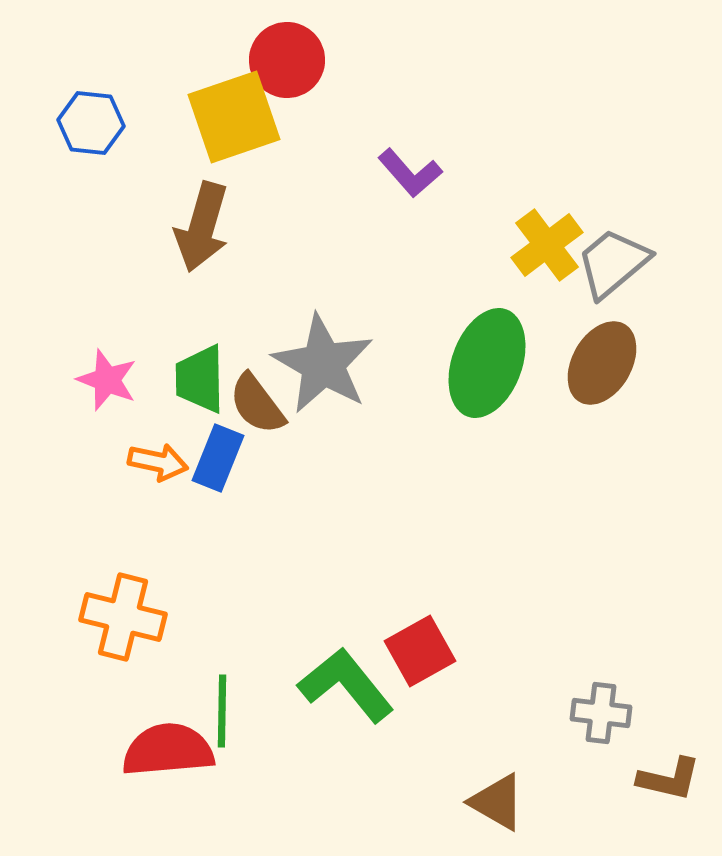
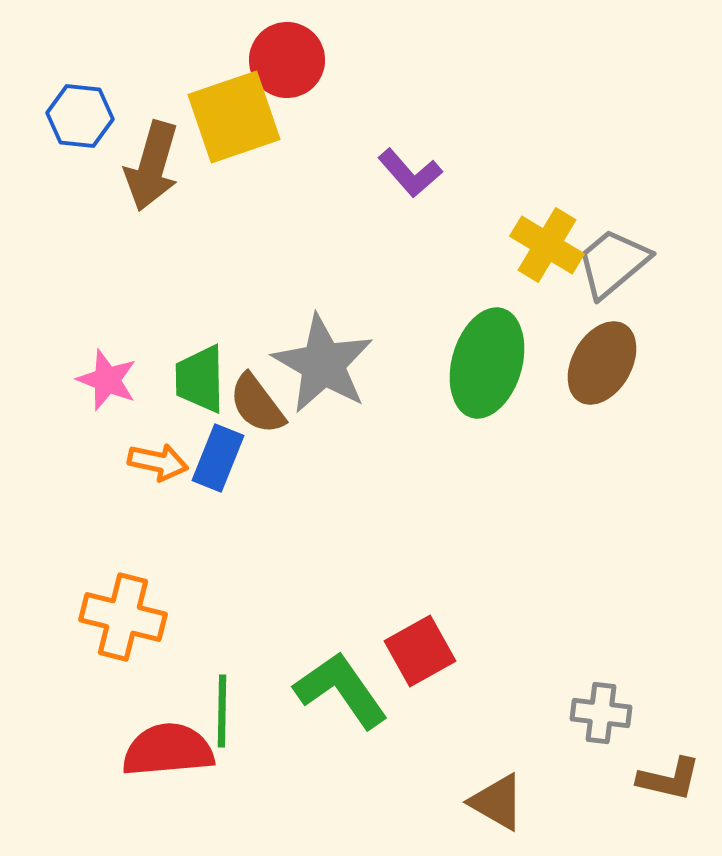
blue hexagon: moved 11 px left, 7 px up
brown arrow: moved 50 px left, 61 px up
yellow cross: rotated 22 degrees counterclockwise
green ellipse: rotated 4 degrees counterclockwise
green L-shape: moved 5 px left, 5 px down; rotated 4 degrees clockwise
